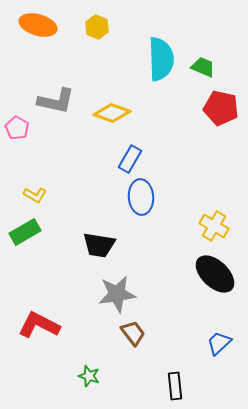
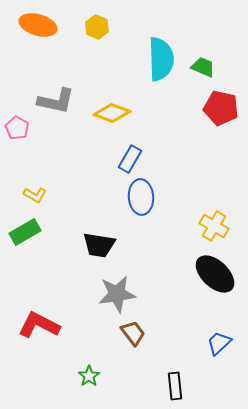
green star: rotated 20 degrees clockwise
